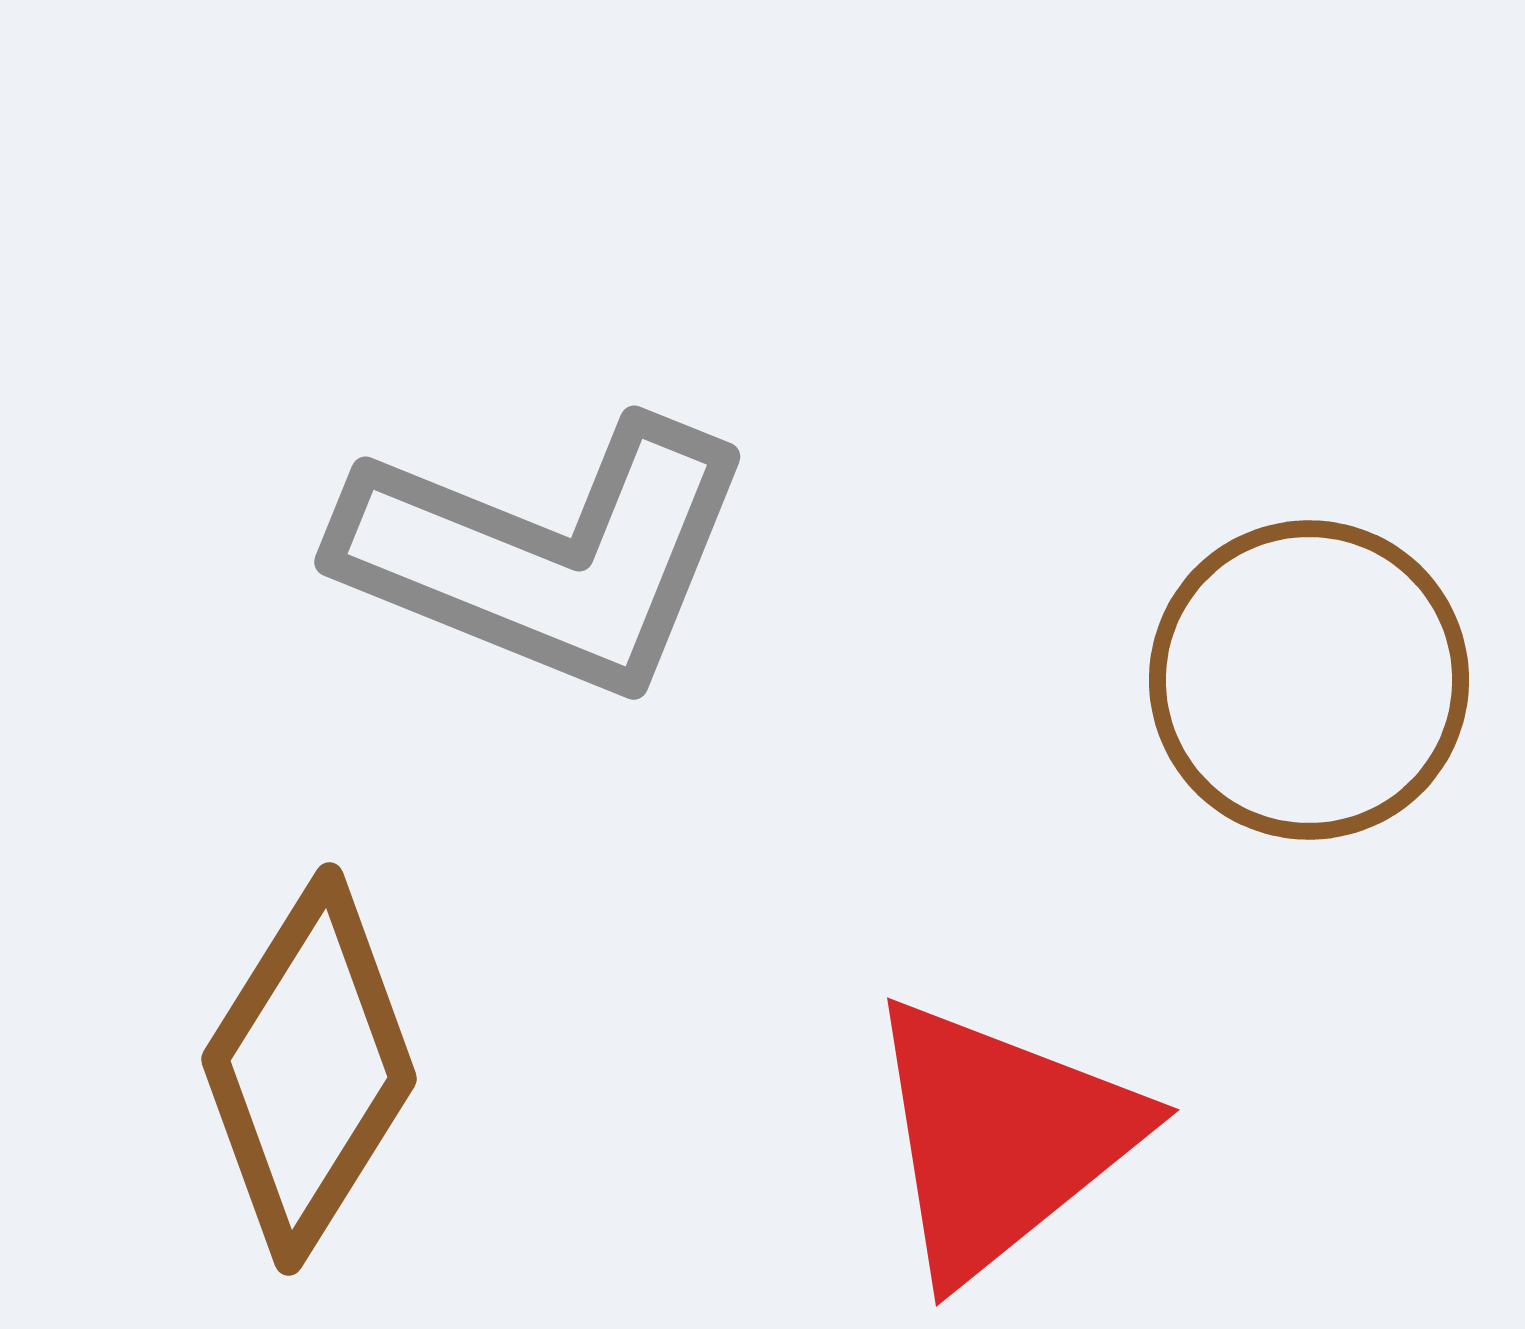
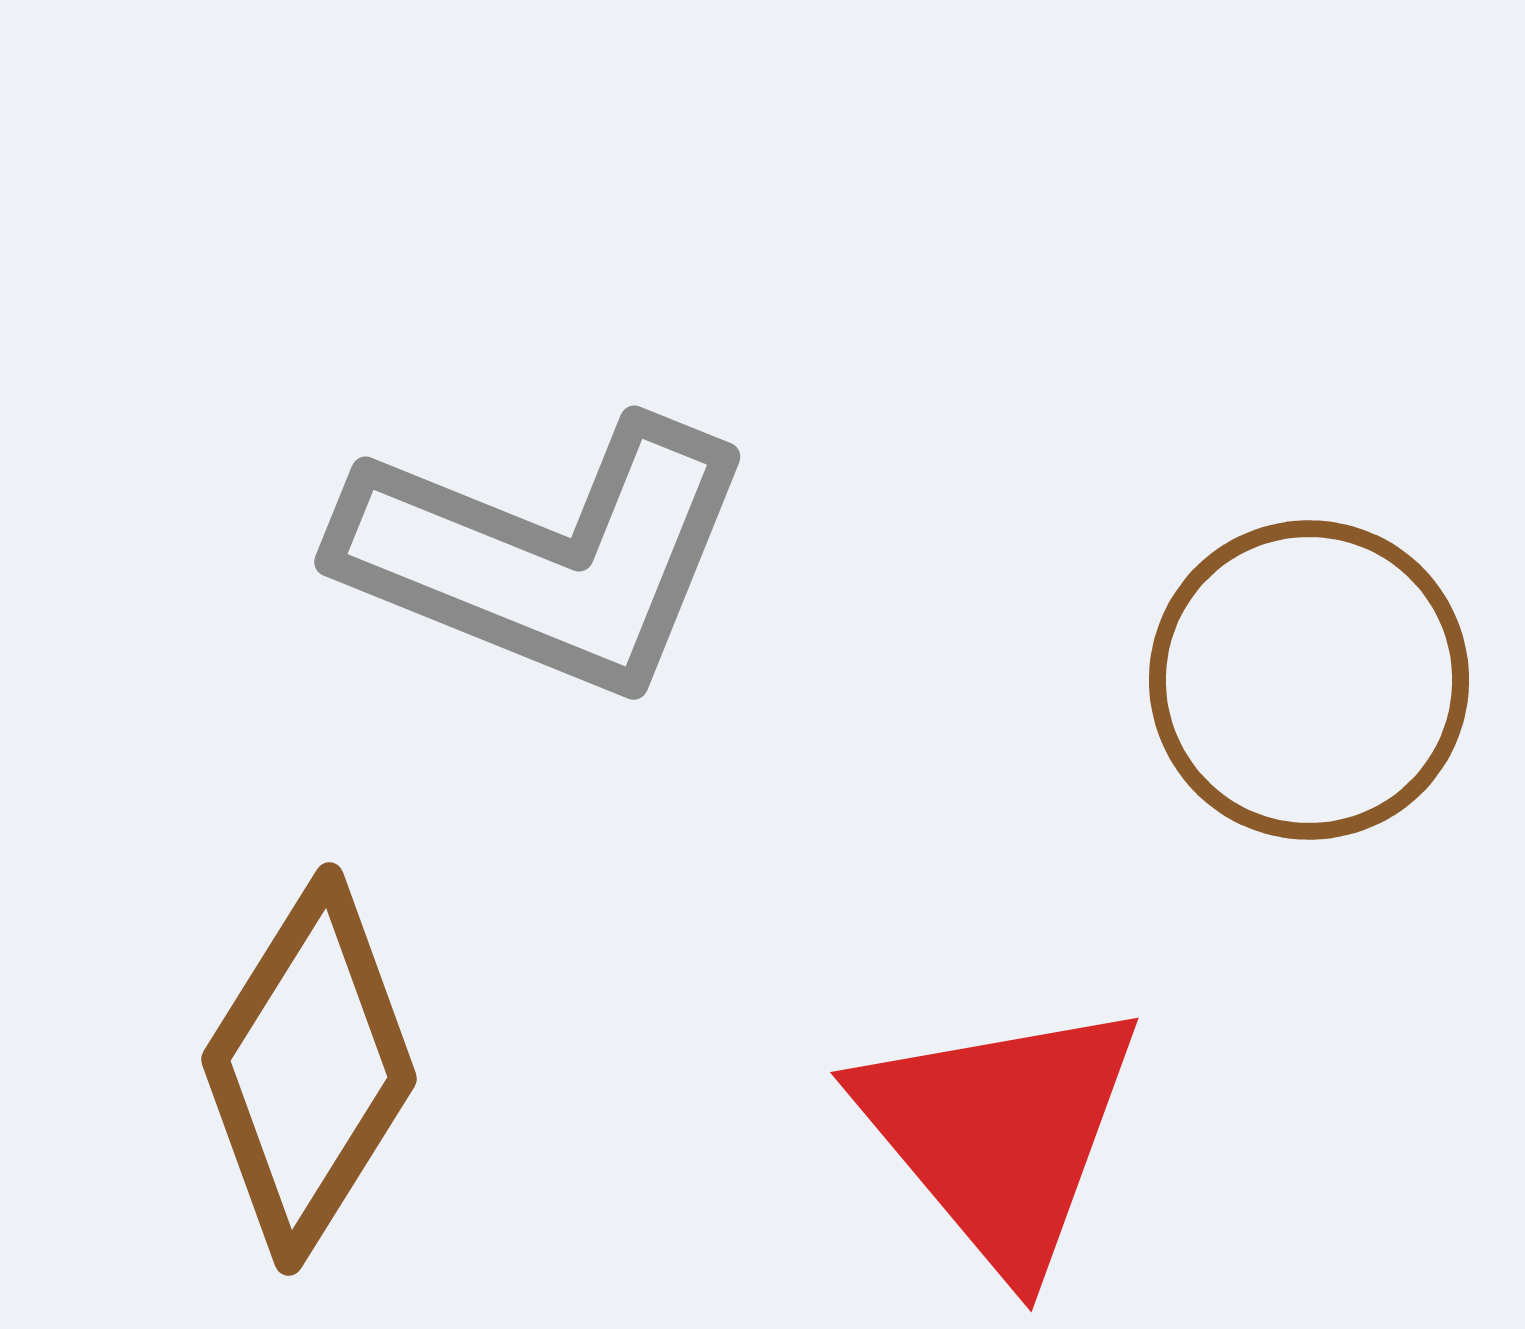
red triangle: moved 1 px left, 4 px up; rotated 31 degrees counterclockwise
